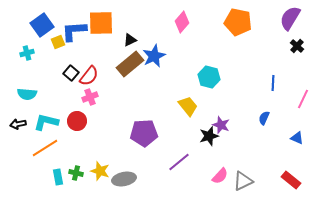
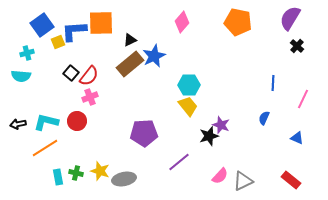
cyan hexagon: moved 20 px left, 8 px down; rotated 15 degrees counterclockwise
cyan semicircle: moved 6 px left, 18 px up
